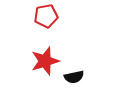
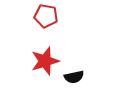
red pentagon: rotated 20 degrees clockwise
